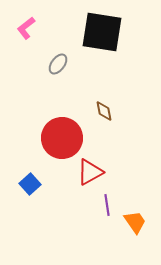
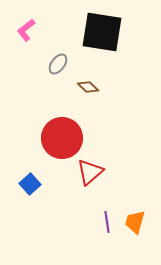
pink L-shape: moved 2 px down
brown diamond: moved 16 px left, 24 px up; rotated 35 degrees counterclockwise
red triangle: rotated 12 degrees counterclockwise
purple line: moved 17 px down
orange trapezoid: rotated 130 degrees counterclockwise
